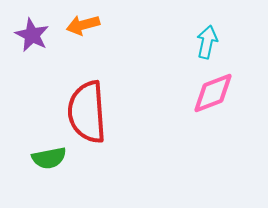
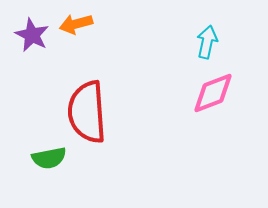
orange arrow: moved 7 px left, 1 px up
